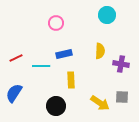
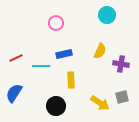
yellow semicircle: rotated 21 degrees clockwise
gray square: rotated 16 degrees counterclockwise
